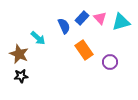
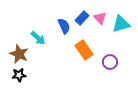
cyan triangle: moved 2 px down
black star: moved 2 px left, 1 px up
